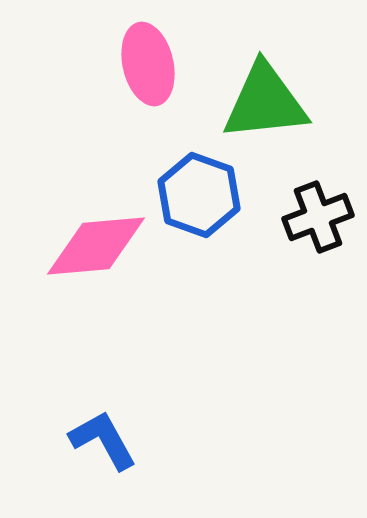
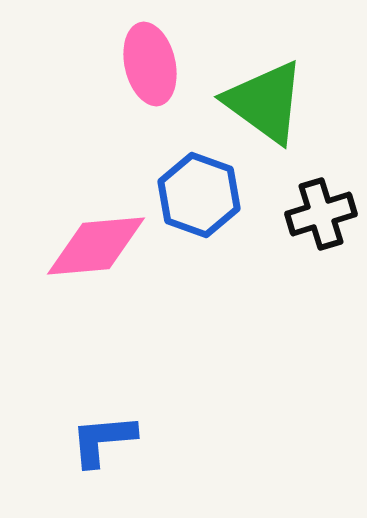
pink ellipse: moved 2 px right
green triangle: rotated 42 degrees clockwise
black cross: moved 3 px right, 3 px up; rotated 4 degrees clockwise
blue L-shape: rotated 66 degrees counterclockwise
